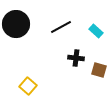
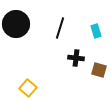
black line: moved 1 px left, 1 px down; rotated 45 degrees counterclockwise
cyan rectangle: rotated 32 degrees clockwise
yellow square: moved 2 px down
